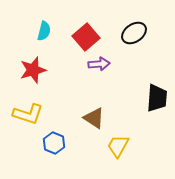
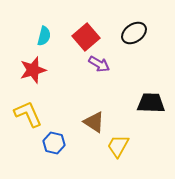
cyan semicircle: moved 5 px down
purple arrow: rotated 35 degrees clockwise
black trapezoid: moved 6 px left, 5 px down; rotated 92 degrees counterclockwise
yellow L-shape: rotated 132 degrees counterclockwise
brown triangle: moved 4 px down
blue hexagon: rotated 10 degrees counterclockwise
